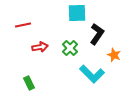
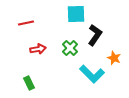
cyan square: moved 1 px left, 1 px down
red line: moved 3 px right, 2 px up
black L-shape: moved 2 px left, 1 px down
red arrow: moved 2 px left, 2 px down
orange star: moved 3 px down
